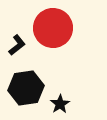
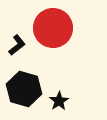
black hexagon: moved 2 px left, 1 px down; rotated 24 degrees clockwise
black star: moved 1 px left, 3 px up
